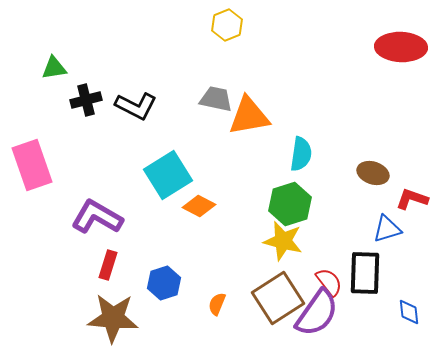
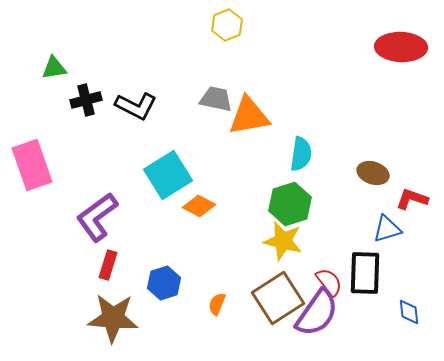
purple L-shape: rotated 66 degrees counterclockwise
